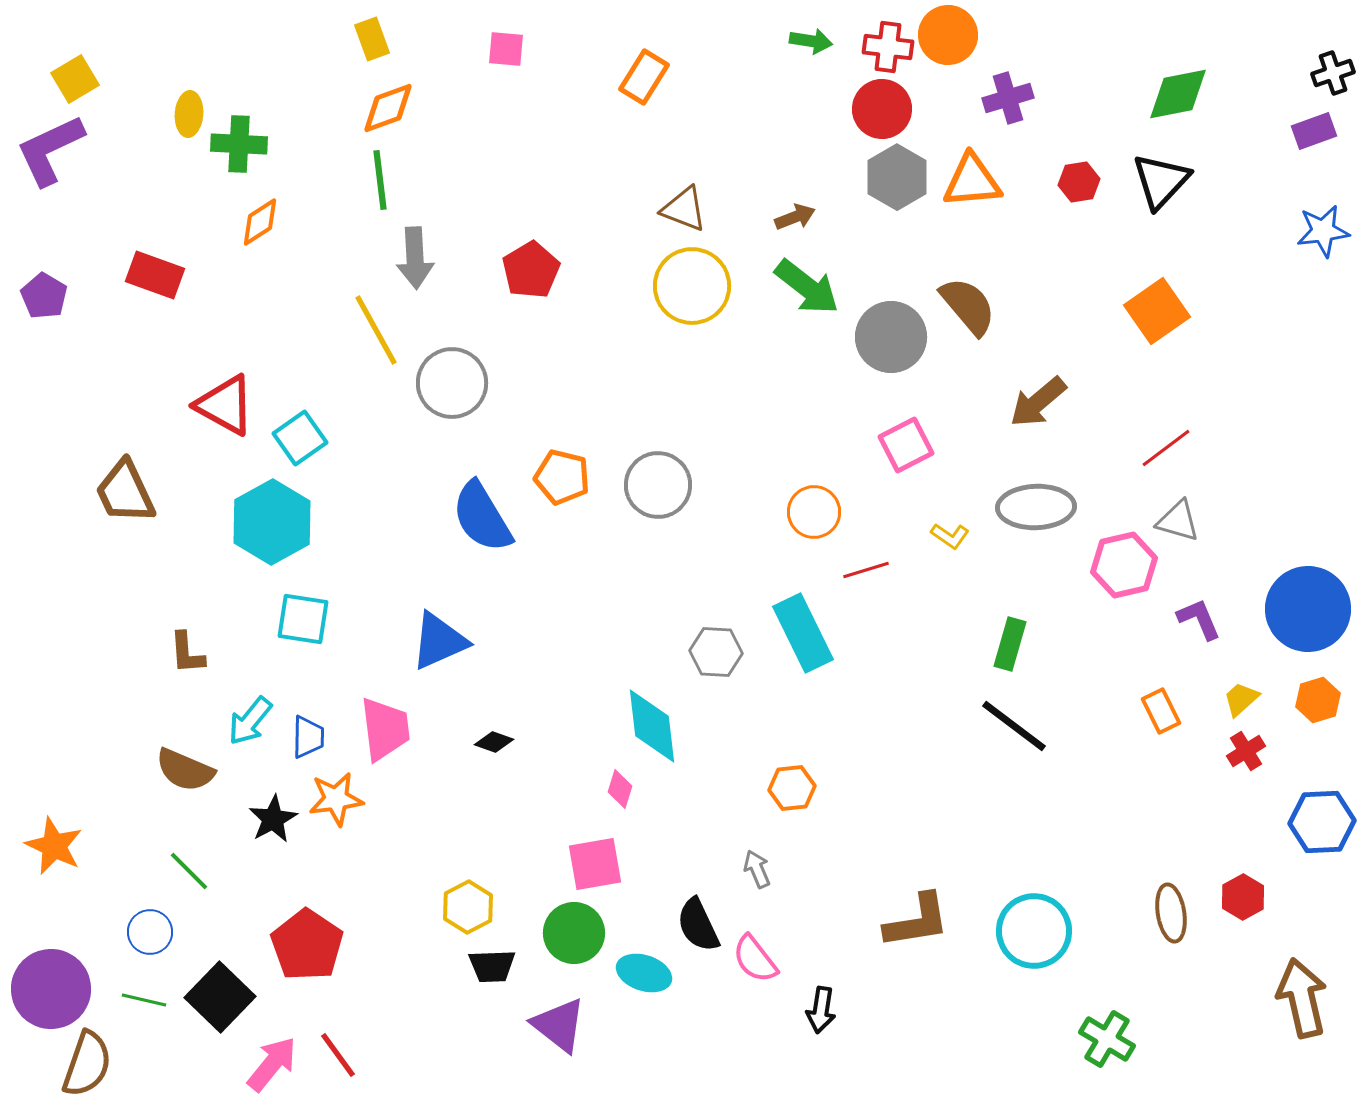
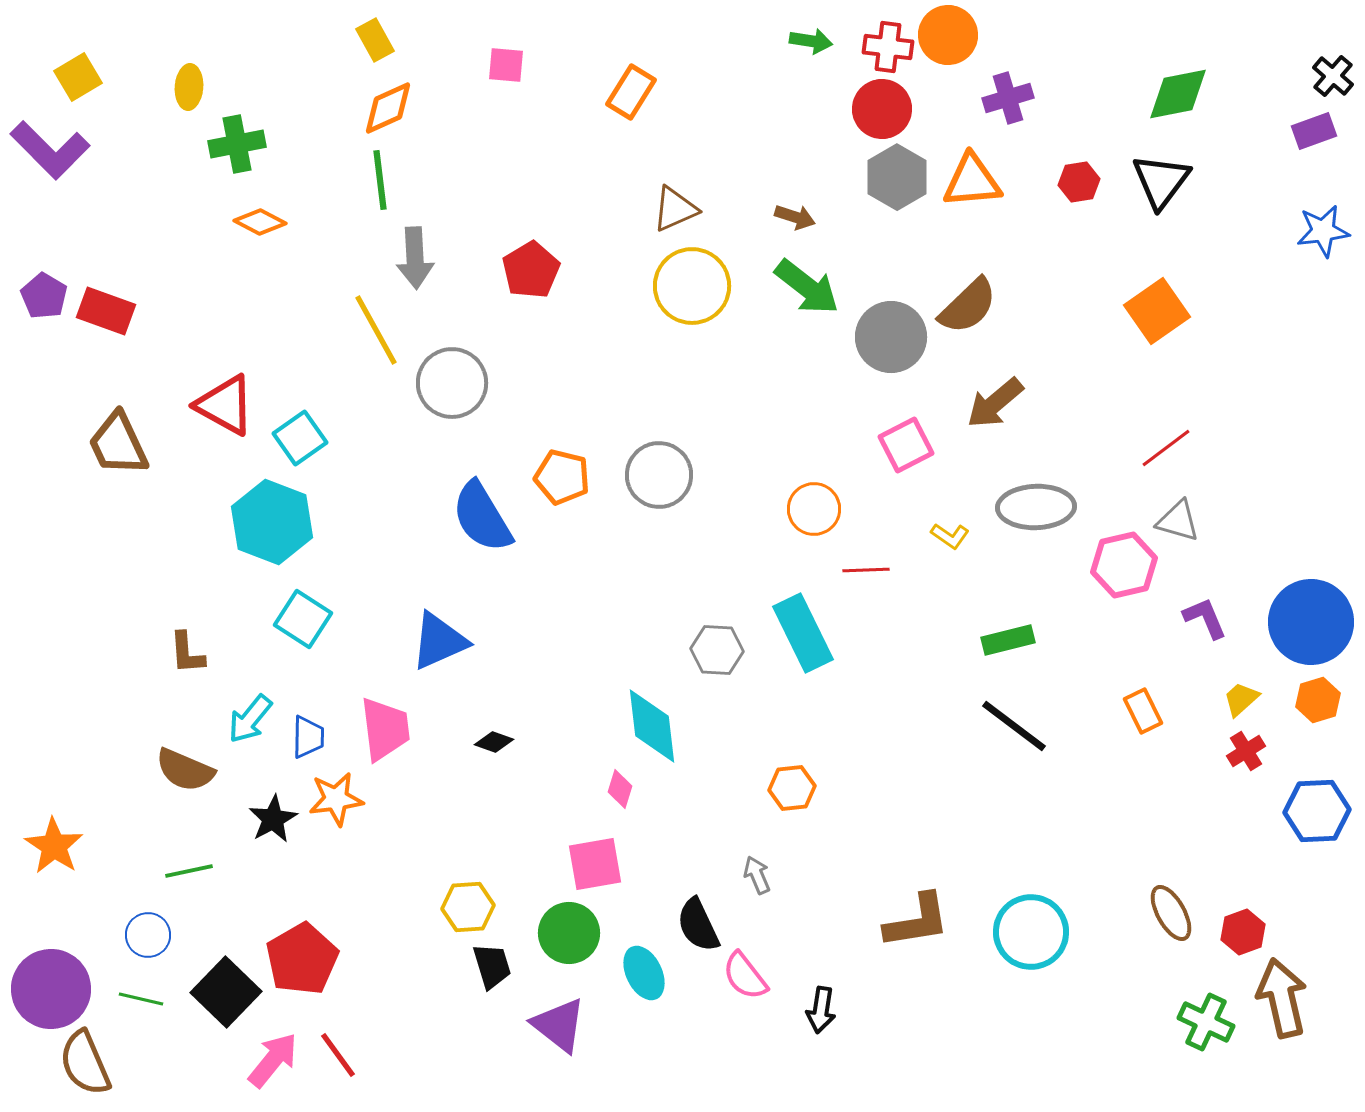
yellow rectangle at (372, 39): moved 3 px right, 1 px down; rotated 9 degrees counterclockwise
pink square at (506, 49): moved 16 px down
black cross at (1333, 73): moved 3 px down; rotated 30 degrees counterclockwise
orange rectangle at (644, 77): moved 13 px left, 15 px down
yellow square at (75, 79): moved 3 px right, 2 px up
orange diamond at (388, 108): rotated 4 degrees counterclockwise
yellow ellipse at (189, 114): moved 27 px up
green cross at (239, 144): moved 2 px left; rotated 14 degrees counterclockwise
purple L-shape at (50, 150): rotated 110 degrees counterclockwise
black triangle at (1161, 181): rotated 6 degrees counterclockwise
brown triangle at (684, 209): moved 9 px left; rotated 45 degrees counterclockwise
brown arrow at (795, 217): rotated 39 degrees clockwise
orange diamond at (260, 222): rotated 60 degrees clockwise
red rectangle at (155, 275): moved 49 px left, 36 px down
brown semicircle at (968, 306): rotated 86 degrees clockwise
brown arrow at (1038, 402): moved 43 px left, 1 px down
gray circle at (658, 485): moved 1 px right, 10 px up
brown trapezoid at (125, 492): moved 7 px left, 48 px up
orange circle at (814, 512): moved 3 px up
cyan hexagon at (272, 522): rotated 10 degrees counterclockwise
red line at (866, 570): rotated 15 degrees clockwise
blue circle at (1308, 609): moved 3 px right, 13 px down
cyan square at (303, 619): rotated 24 degrees clockwise
purple L-shape at (1199, 619): moved 6 px right, 1 px up
green rectangle at (1010, 644): moved 2 px left, 4 px up; rotated 60 degrees clockwise
gray hexagon at (716, 652): moved 1 px right, 2 px up
orange rectangle at (1161, 711): moved 18 px left
cyan arrow at (250, 721): moved 2 px up
blue hexagon at (1322, 822): moved 5 px left, 11 px up
orange star at (54, 846): rotated 8 degrees clockwise
gray arrow at (757, 869): moved 6 px down
green line at (189, 871): rotated 57 degrees counterclockwise
red hexagon at (1243, 897): moved 35 px down; rotated 9 degrees clockwise
yellow hexagon at (468, 907): rotated 24 degrees clockwise
brown ellipse at (1171, 913): rotated 20 degrees counterclockwise
cyan circle at (1034, 931): moved 3 px left, 1 px down
blue circle at (150, 932): moved 2 px left, 3 px down
green circle at (574, 933): moved 5 px left
red pentagon at (307, 945): moved 5 px left, 14 px down; rotated 8 degrees clockwise
pink semicircle at (755, 959): moved 10 px left, 17 px down
black trapezoid at (492, 966): rotated 105 degrees counterclockwise
cyan ellipse at (644, 973): rotated 46 degrees clockwise
black square at (220, 997): moved 6 px right, 5 px up
brown arrow at (1302, 998): moved 20 px left
green line at (144, 1000): moved 3 px left, 1 px up
green cross at (1107, 1039): moved 99 px right, 17 px up; rotated 6 degrees counterclockwise
brown semicircle at (87, 1064): moved 2 px left, 1 px up; rotated 138 degrees clockwise
pink arrow at (272, 1064): moved 1 px right, 4 px up
